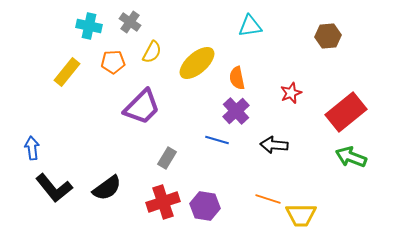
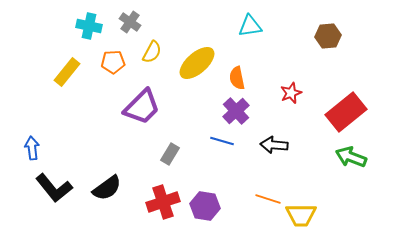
blue line: moved 5 px right, 1 px down
gray rectangle: moved 3 px right, 4 px up
